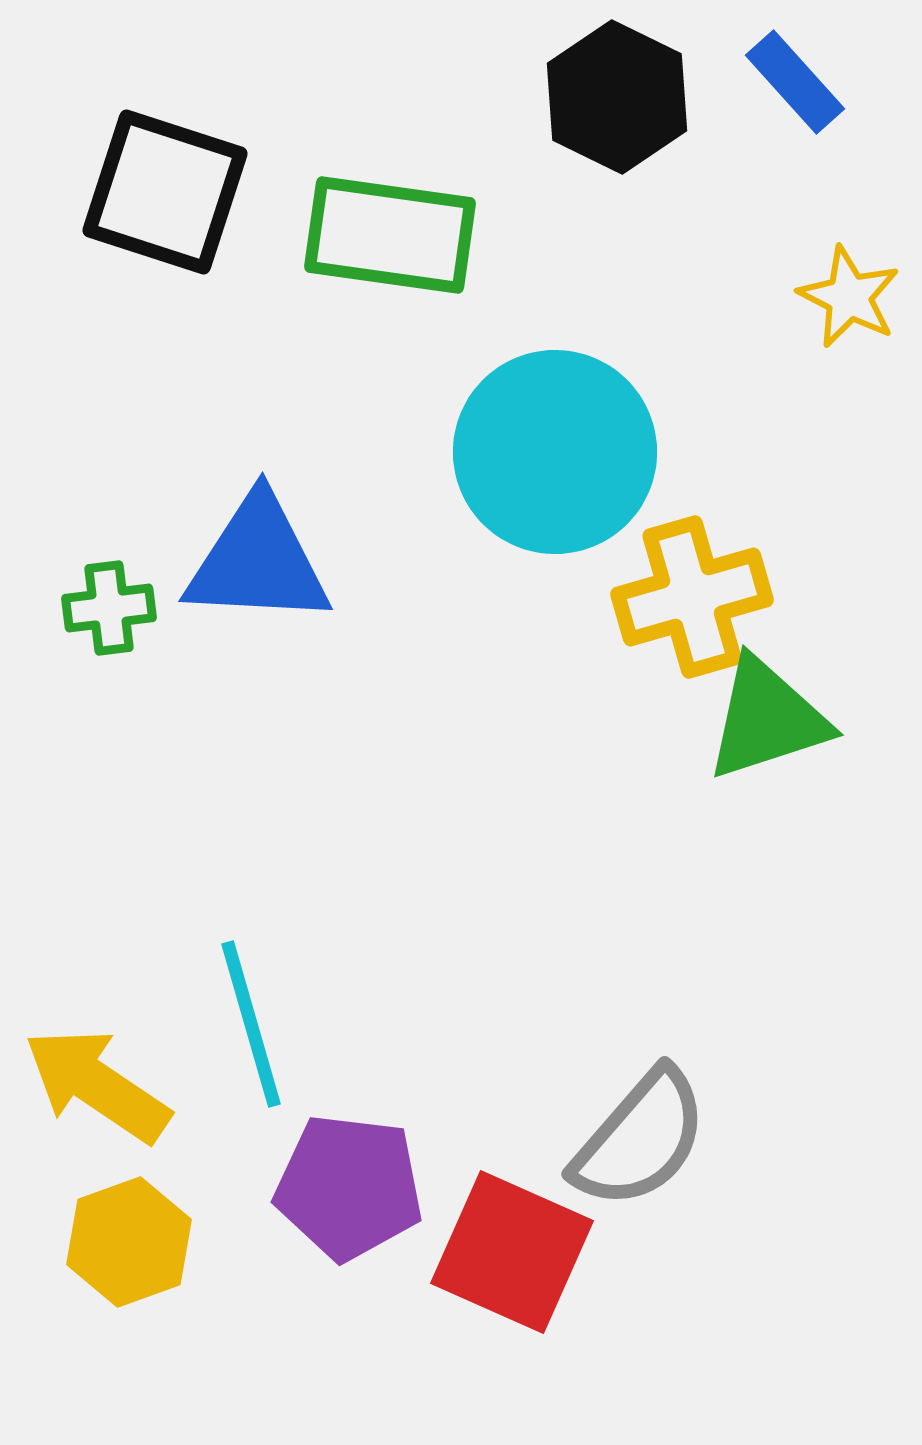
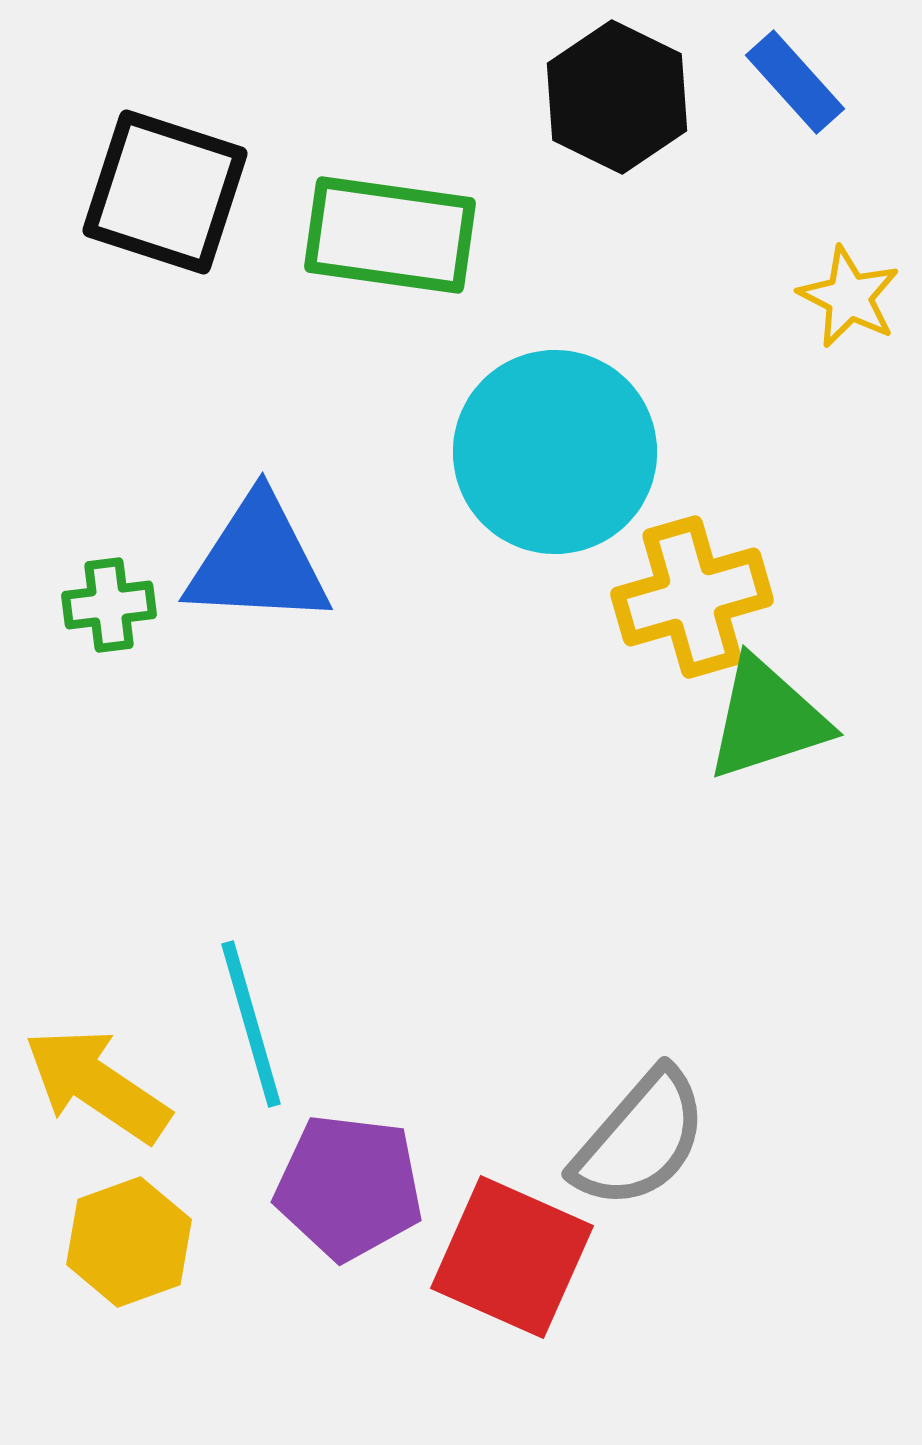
green cross: moved 3 px up
red square: moved 5 px down
